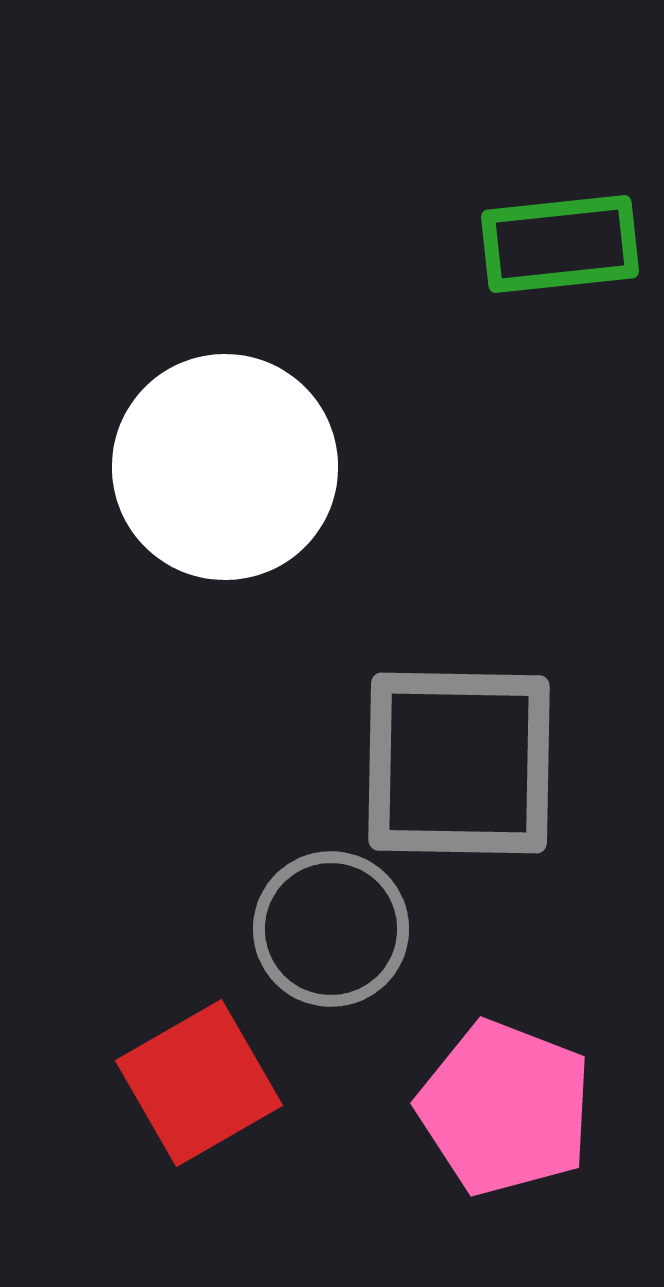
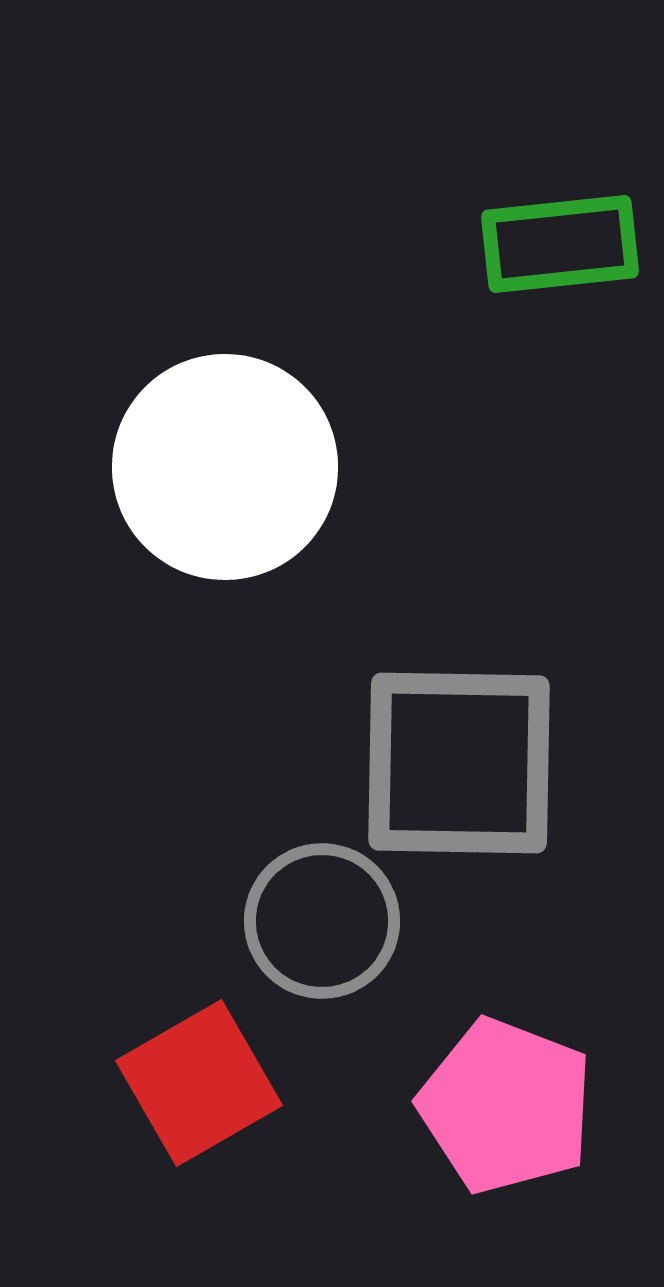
gray circle: moved 9 px left, 8 px up
pink pentagon: moved 1 px right, 2 px up
